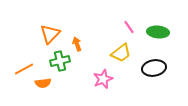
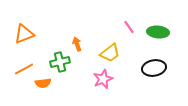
orange triangle: moved 26 px left; rotated 25 degrees clockwise
yellow trapezoid: moved 11 px left
green cross: moved 1 px down
